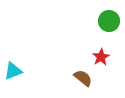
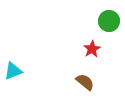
red star: moved 9 px left, 8 px up
brown semicircle: moved 2 px right, 4 px down
